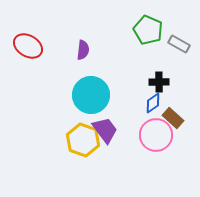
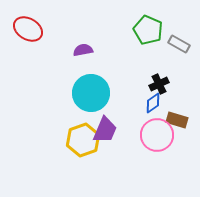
red ellipse: moved 17 px up
purple semicircle: rotated 108 degrees counterclockwise
black cross: moved 2 px down; rotated 24 degrees counterclockwise
cyan circle: moved 2 px up
brown rectangle: moved 4 px right, 2 px down; rotated 25 degrees counterclockwise
purple trapezoid: rotated 60 degrees clockwise
pink circle: moved 1 px right
yellow hexagon: rotated 20 degrees clockwise
